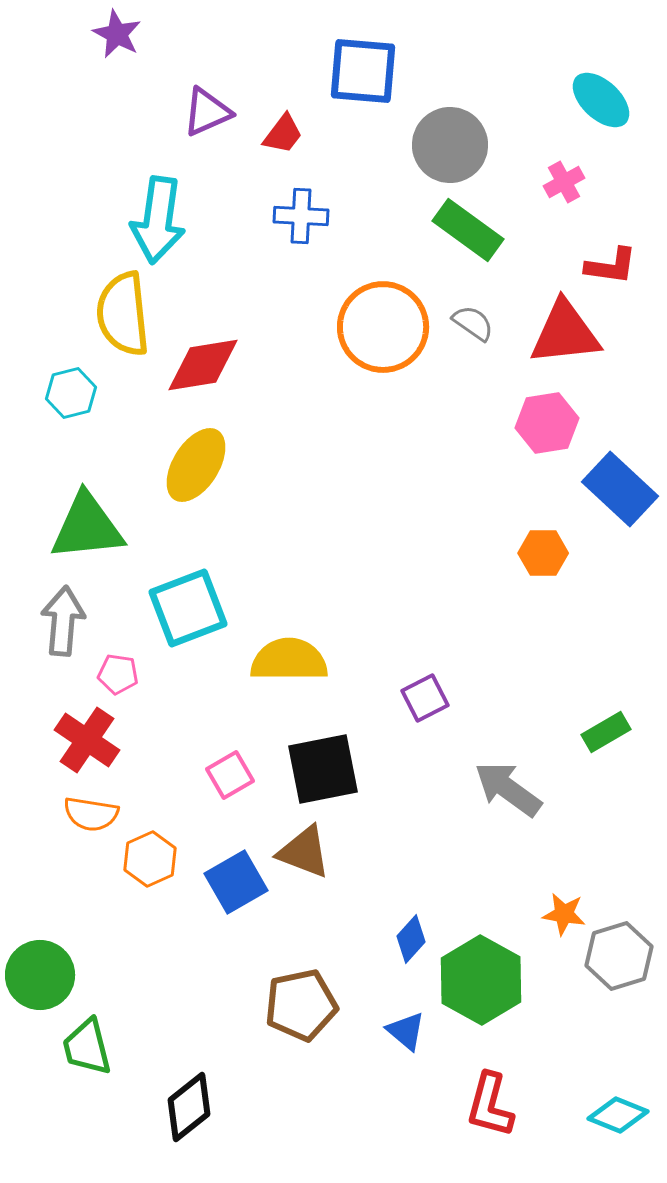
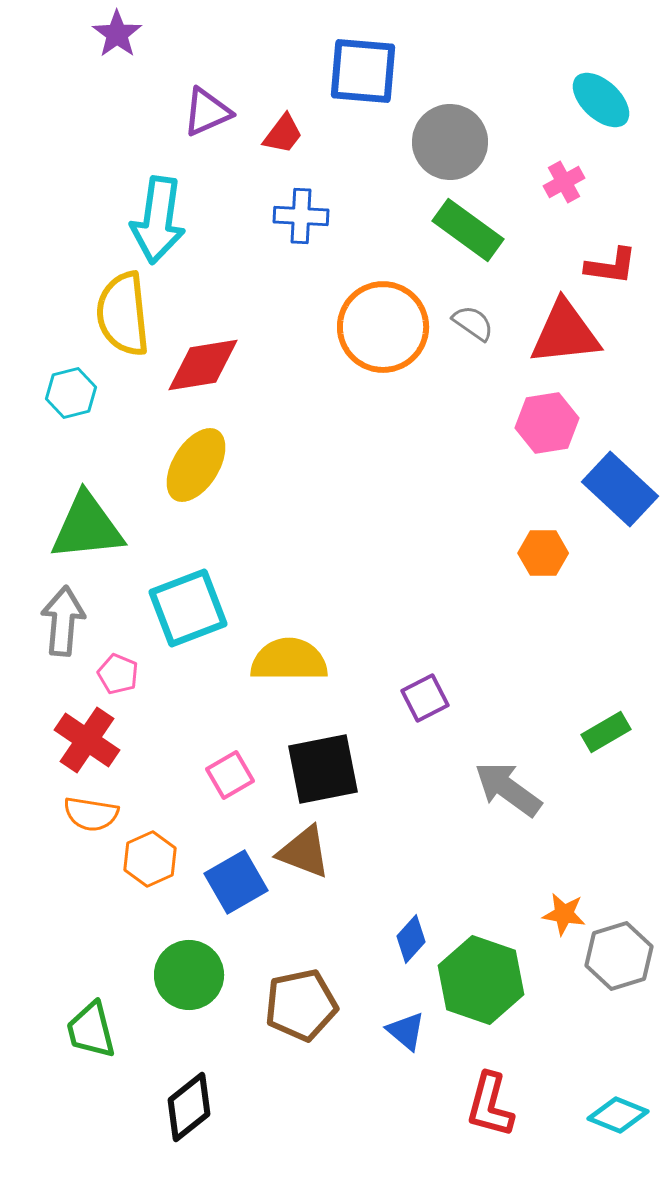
purple star at (117, 34): rotated 9 degrees clockwise
gray circle at (450, 145): moved 3 px up
pink pentagon at (118, 674): rotated 15 degrees clockwise
green circle at (40, 975): moved 149 px right
green hexagon at (481, 980): rotated 10 degrees counterclockwise
green trapezoid at (87, 1047): moved 4 px right, 17 px up
